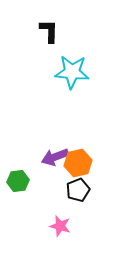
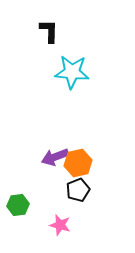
green hexagon: moved 24 px down
pink star: moved 1 px up
